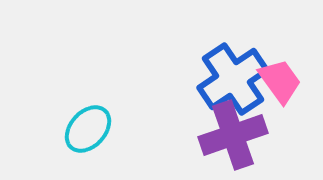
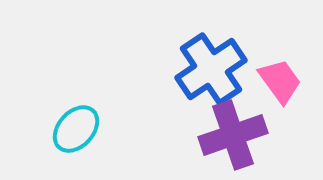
blue cross: moved 22 px left, 10 px up
cyan ellipse: moved 12 px left
